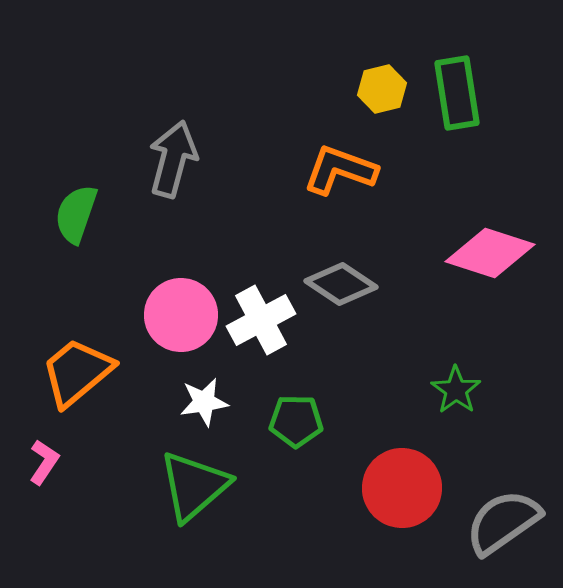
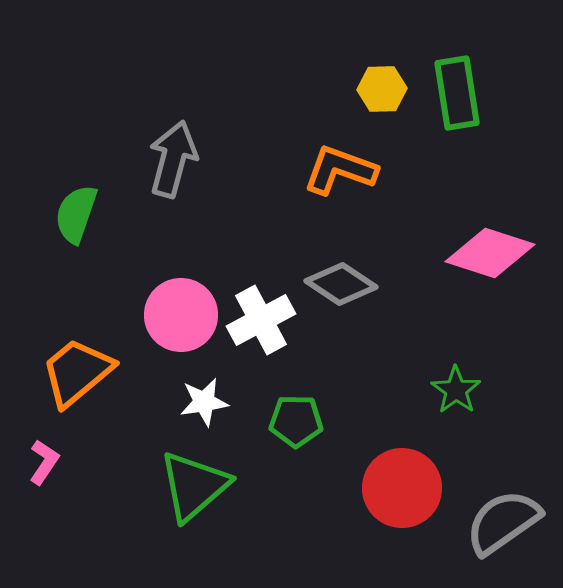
yellow hexagon: rotated 12 degrees clockwise
